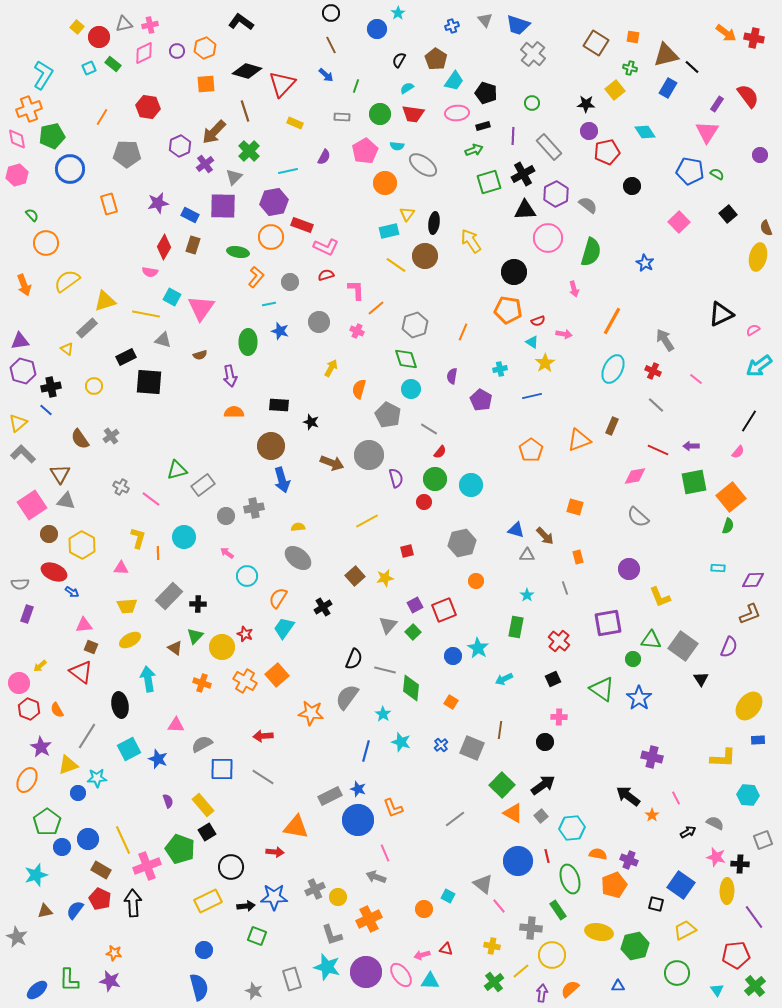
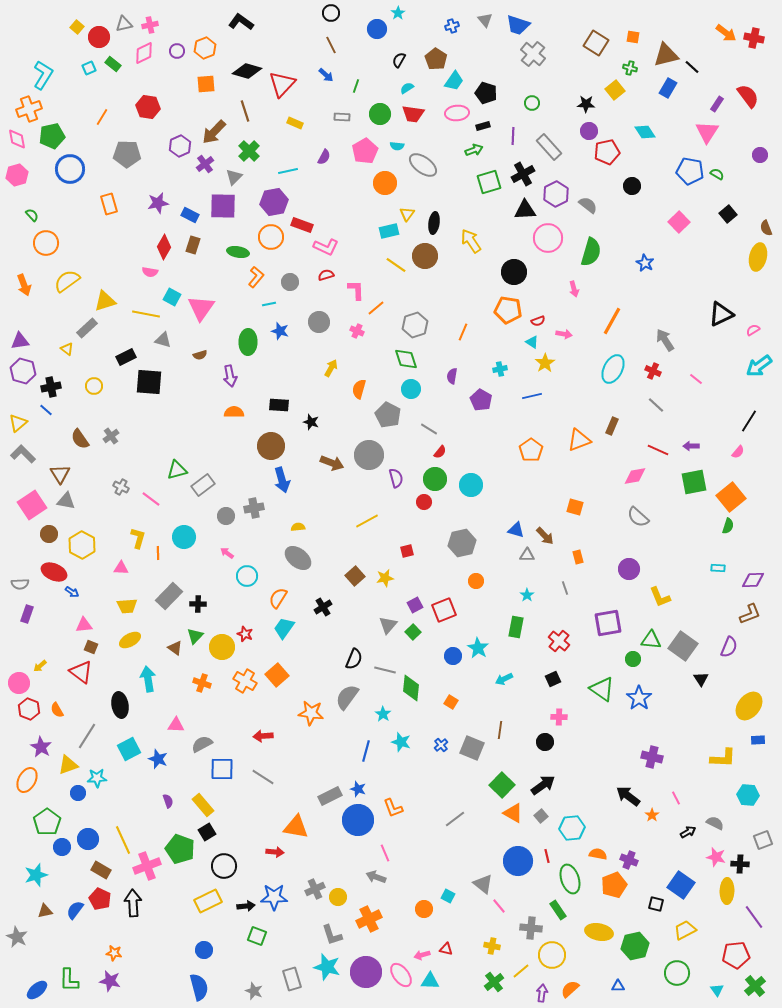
black circle at (231, 867): moved 7 px left, 1 px up
